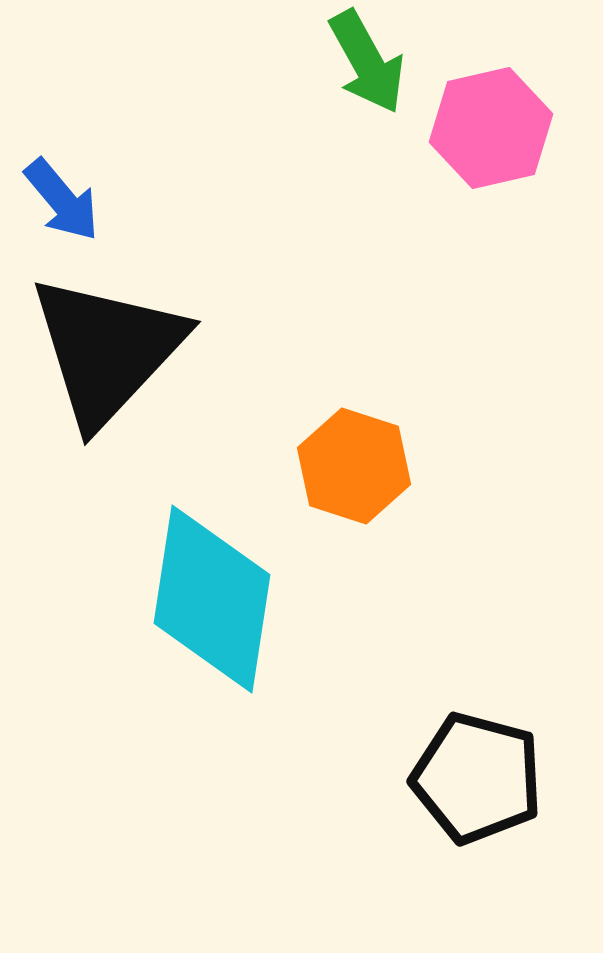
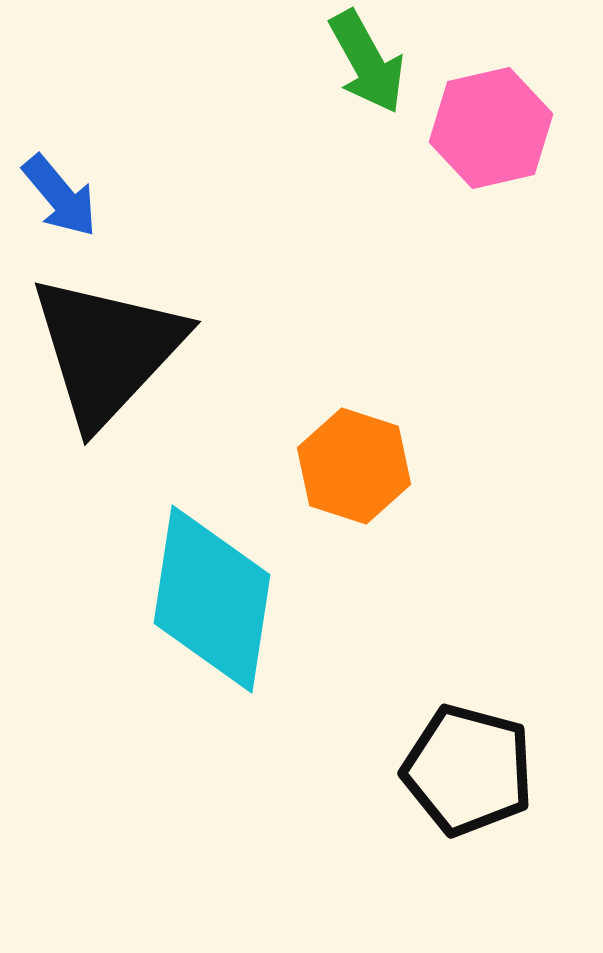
blue arrow: moved 2 px left, 4 px up
black pentagon: moved 9 px left, 8 px up
